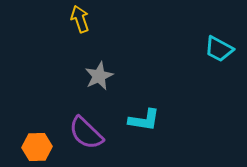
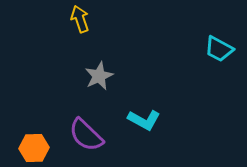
cyan L-shape: rotated 20 degrees clockwise
purple semicircle: moved 2 px down
orange hexagon: moved 3 px left, 1 px down
